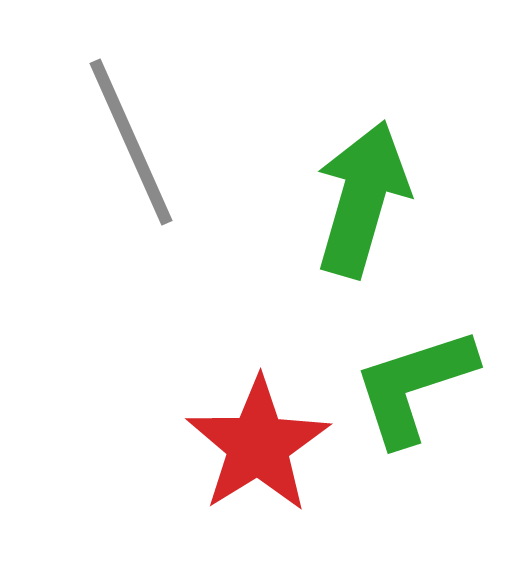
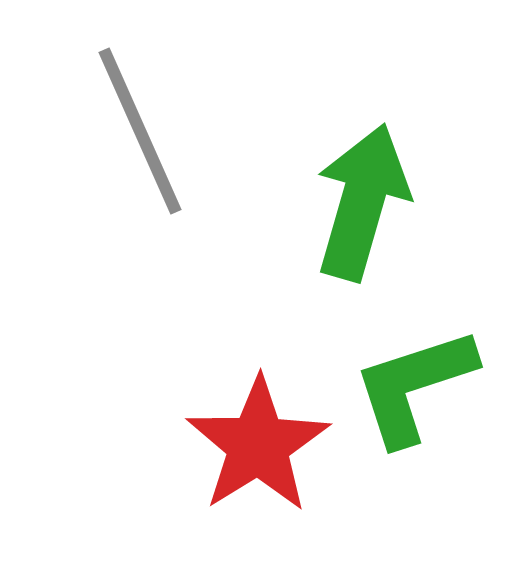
gray line: moved 9 px right, 11 px up
green arrow: moved 3 px down
